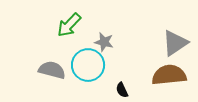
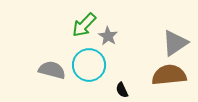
green arrow: moved 15 px right
gray star: moved 4 px right, 6 px up; rotated 18 degrees clockwise
cyan circle: moved 1 px right
